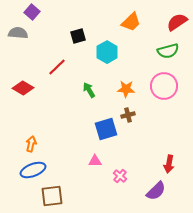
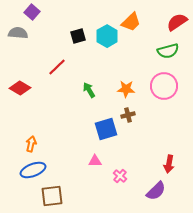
cyan hexagon: moved 16 px up
red diamond: moved 3 px left
